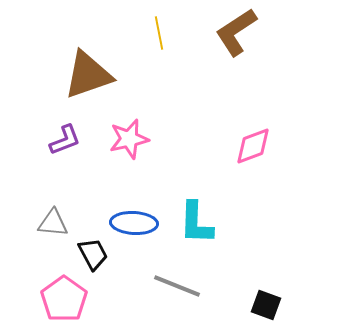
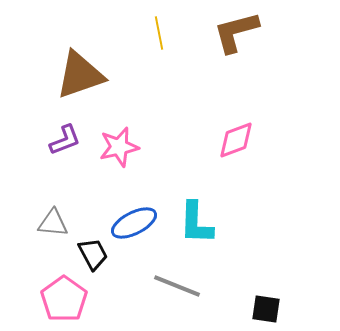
brown L-shape: rotated 18 degrees clockwise
brown triangle: moved 8 px left
pink star: moved 10 px left, 8 px down
pink diamond: moved 17 px left, 6 px up
blue ellipse: rotated 30 degrees counterclockwise
black square: moved 4 px down; rotated 12 degrees counterclockwise
